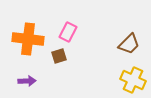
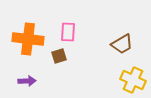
pink rectangle: rotated 24 degrees counterclockwise
brown trapezoid: moved 7 px left; rotated 15 degrees clockwise
